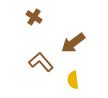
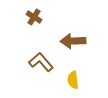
brown arrow: moved 2 px up; rotated 35 degrees clockwise
